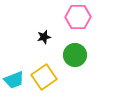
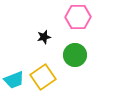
yellow square: moved 1 px left
